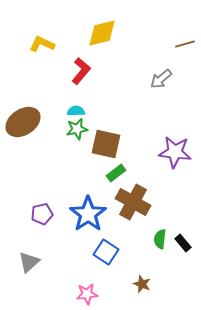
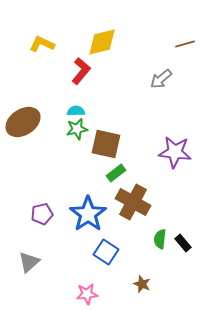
yellow diamond: moved 9 px down
